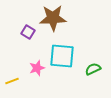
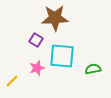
brown star: moved 2 px right
purple square: moved 8 px right, 8 px down
green semicircle: rotated 14 degrees clockwise
yellow line: rotated 24 degrees counterclockwise
